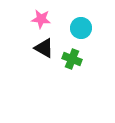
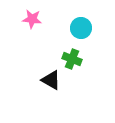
pink star: moved 9 px left
black triangle: moved 7 px right, 32 px down
